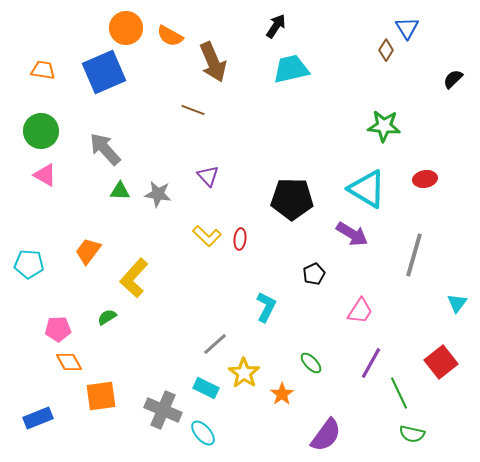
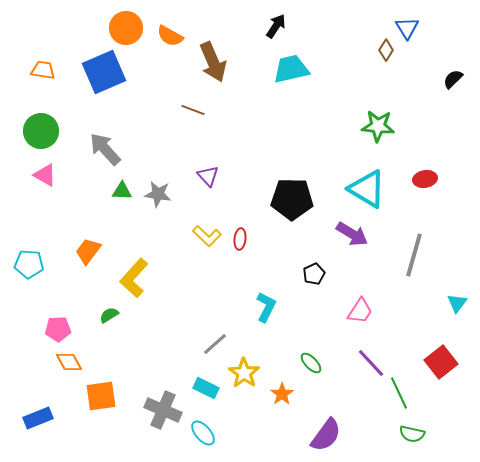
green star at (384, 126): moved 6 px left
green triangle at (120, 191): moved 2 px right
green semicircle at (107, 317): moved 2 px right, 2 px up
purple line at (371, 363): rotated 72 degrees counterclockwise
